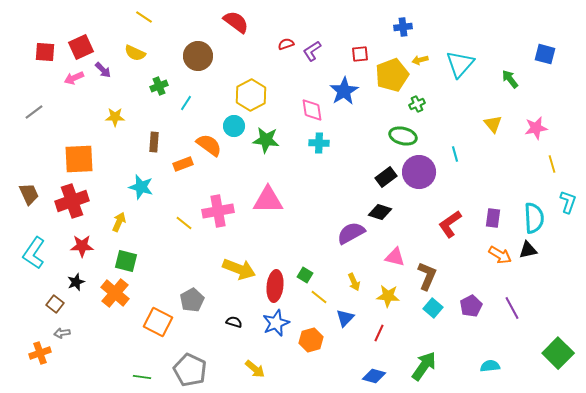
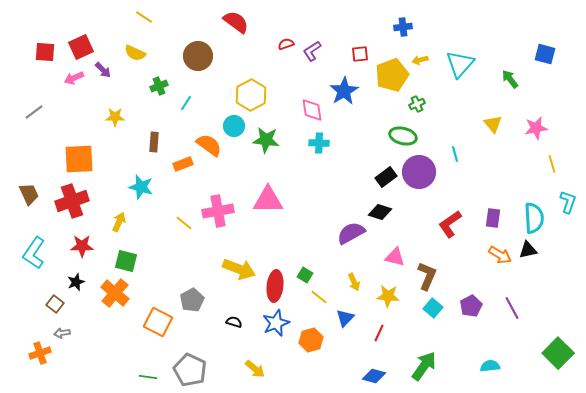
green line at (142, 377): moved 6 px right
